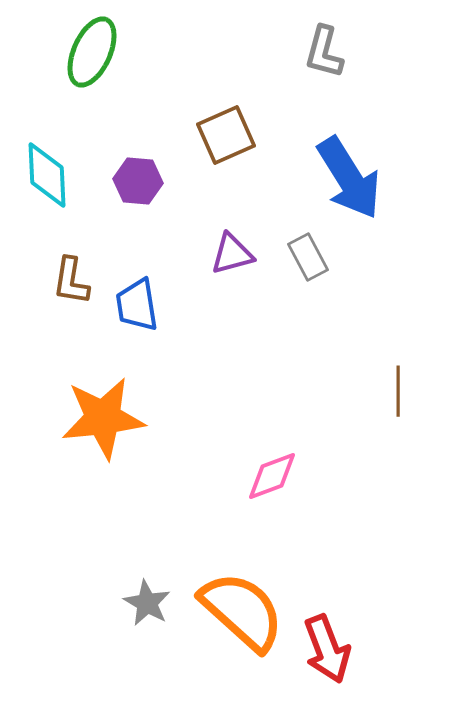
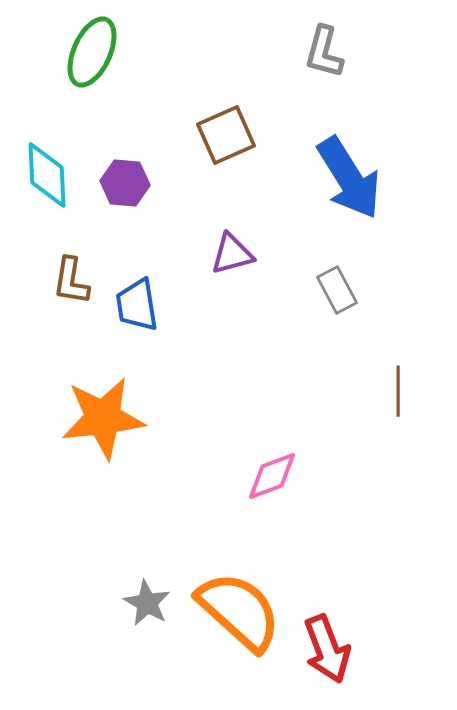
purple hexagon: moved 13 px left, 2 px down
gray rectangle: moved 29 px right, 33 px down
orange semicircle: moved 3 px left
